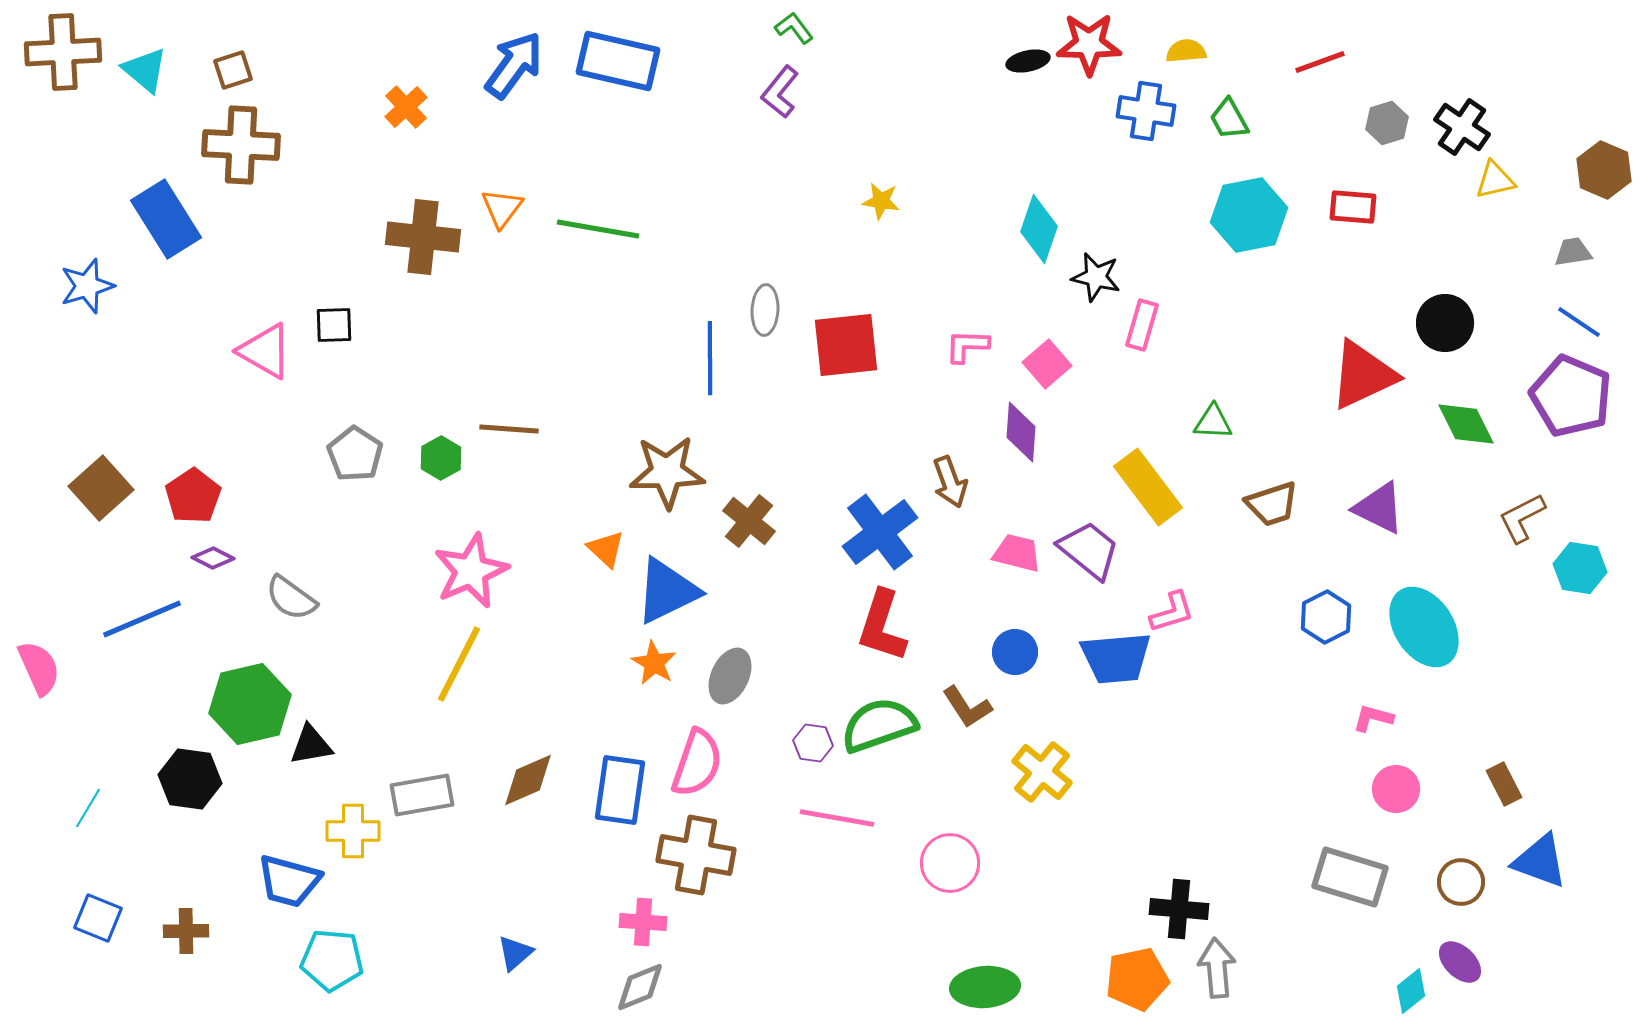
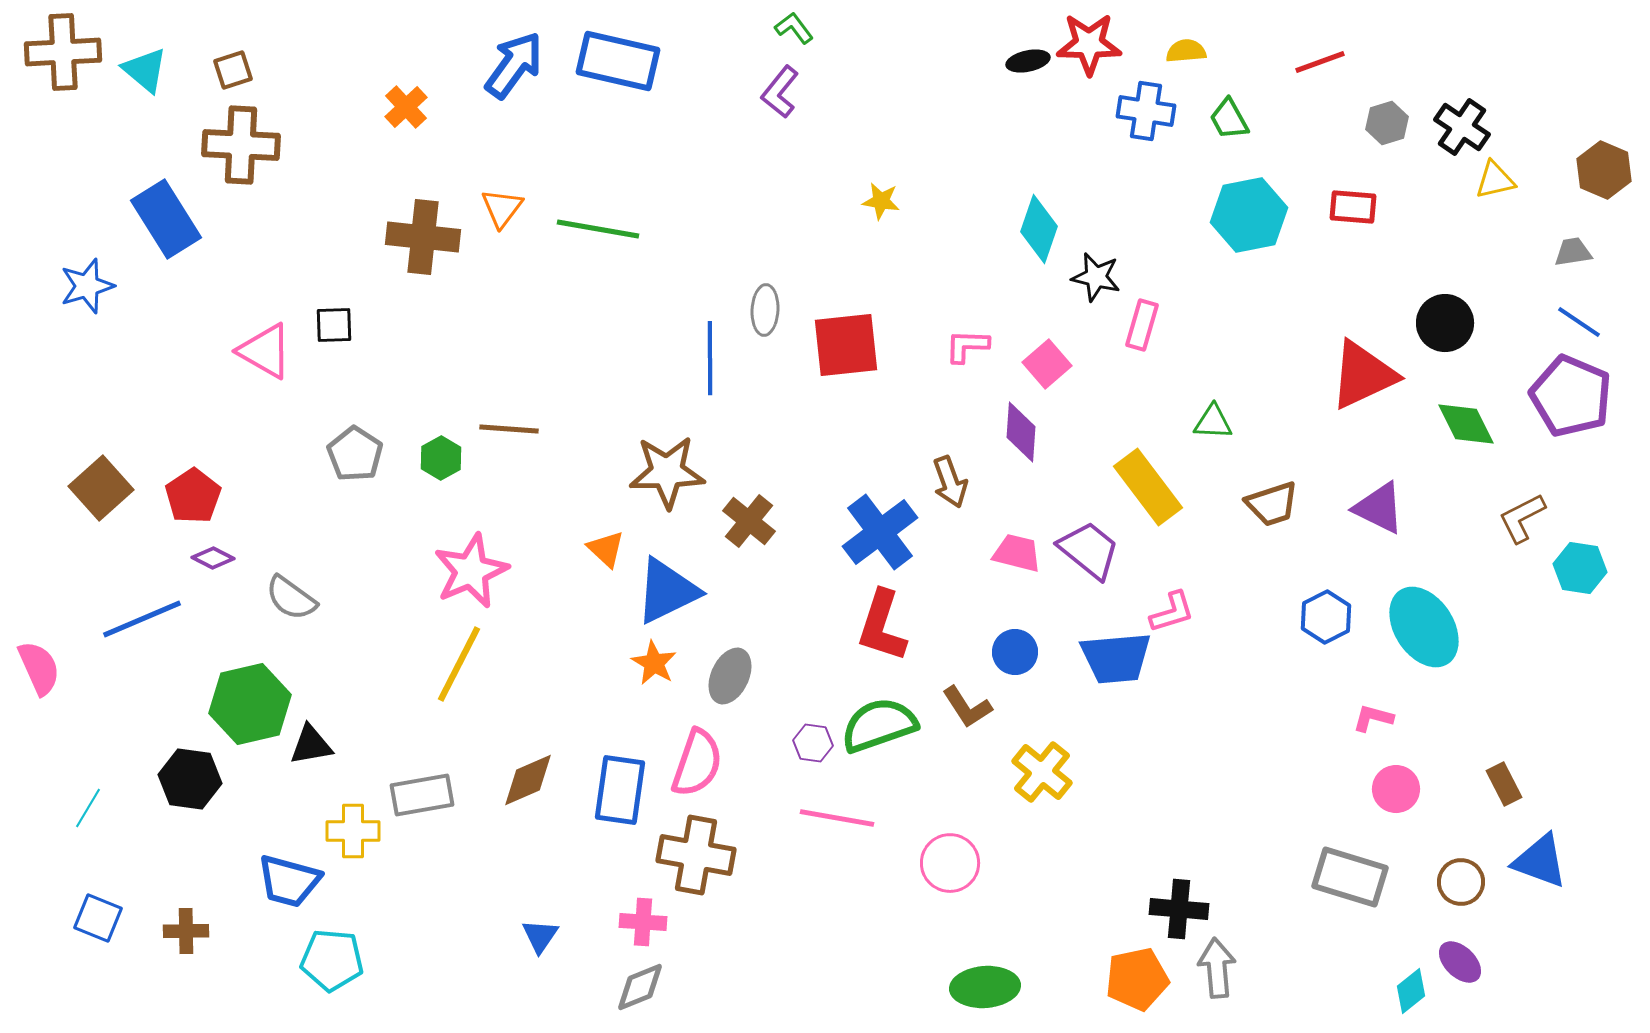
blue triangle at (515, 953): moved 25 px right, 17 px up; rotated 15 degrees counterclockwise
